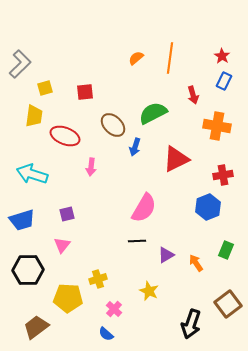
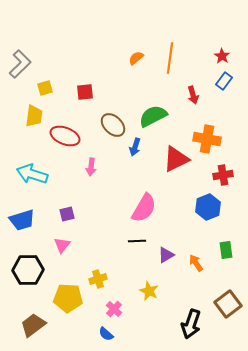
blue rectangle: rotated 12 degrees clockwise
green semicircle: moved 3 px down
orange cross: moved 10 px left, 13 px down
green rectangle: rotated 30 degrees counterclockwise
brown trapezoid: moved 3 px left, 2 px up
